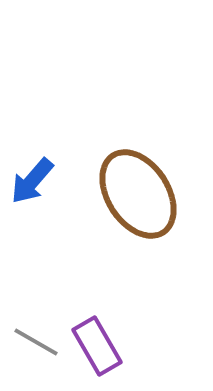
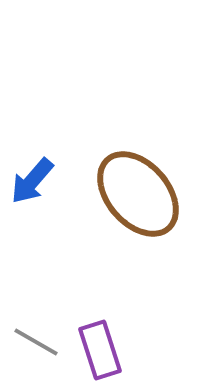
brown ellipse: rotated 8 degrees counterclockwise
purple rectangle: moved 3 px right, 4 px down; rotated 12 degrees clockwise
